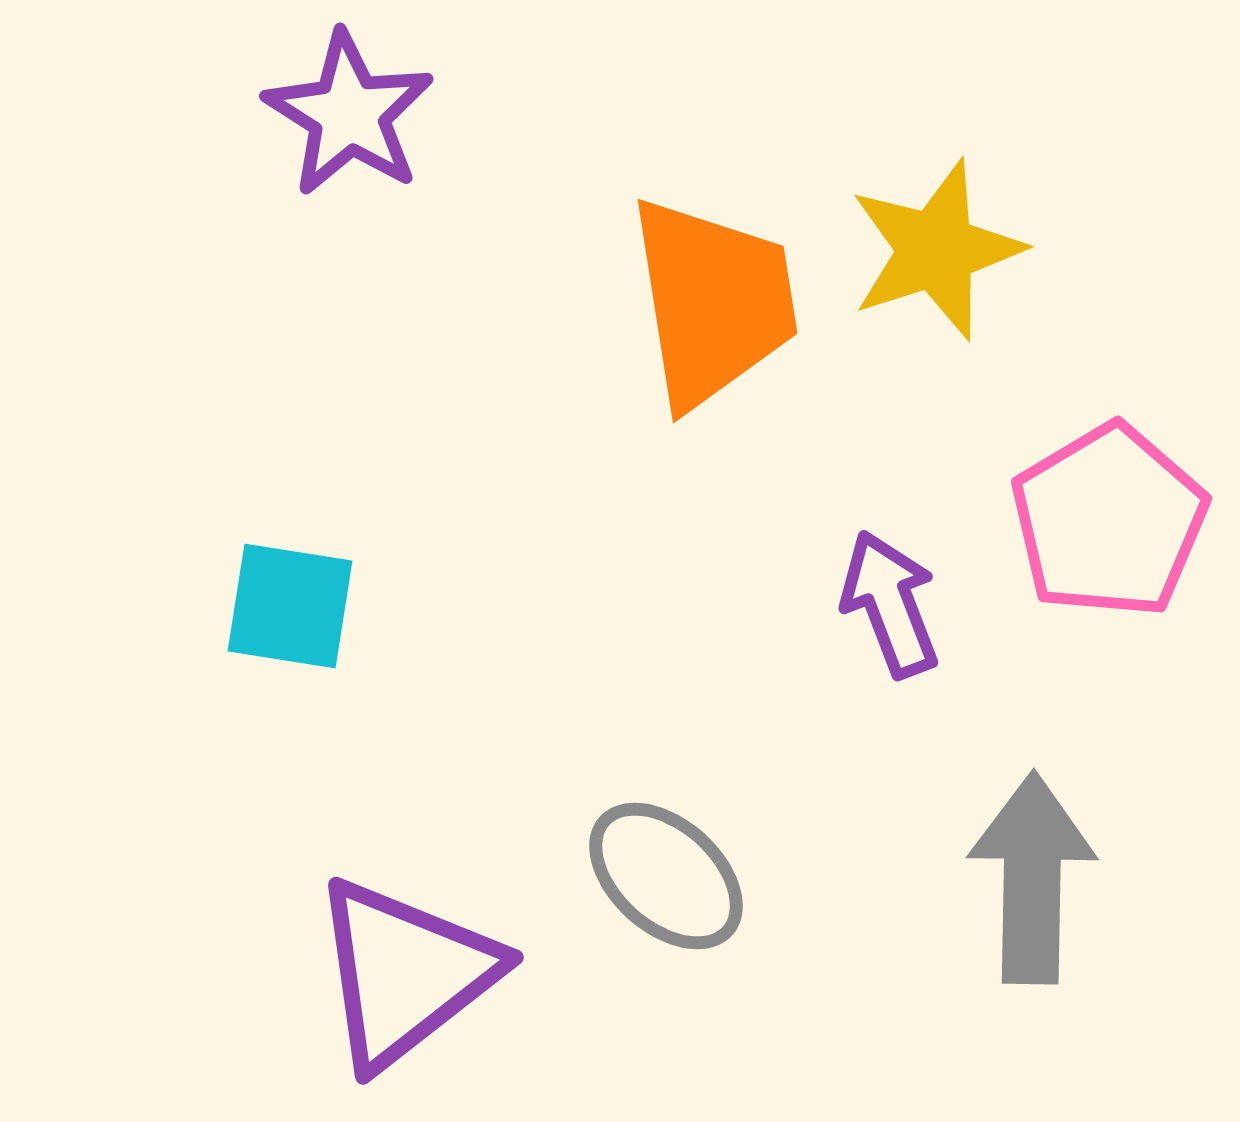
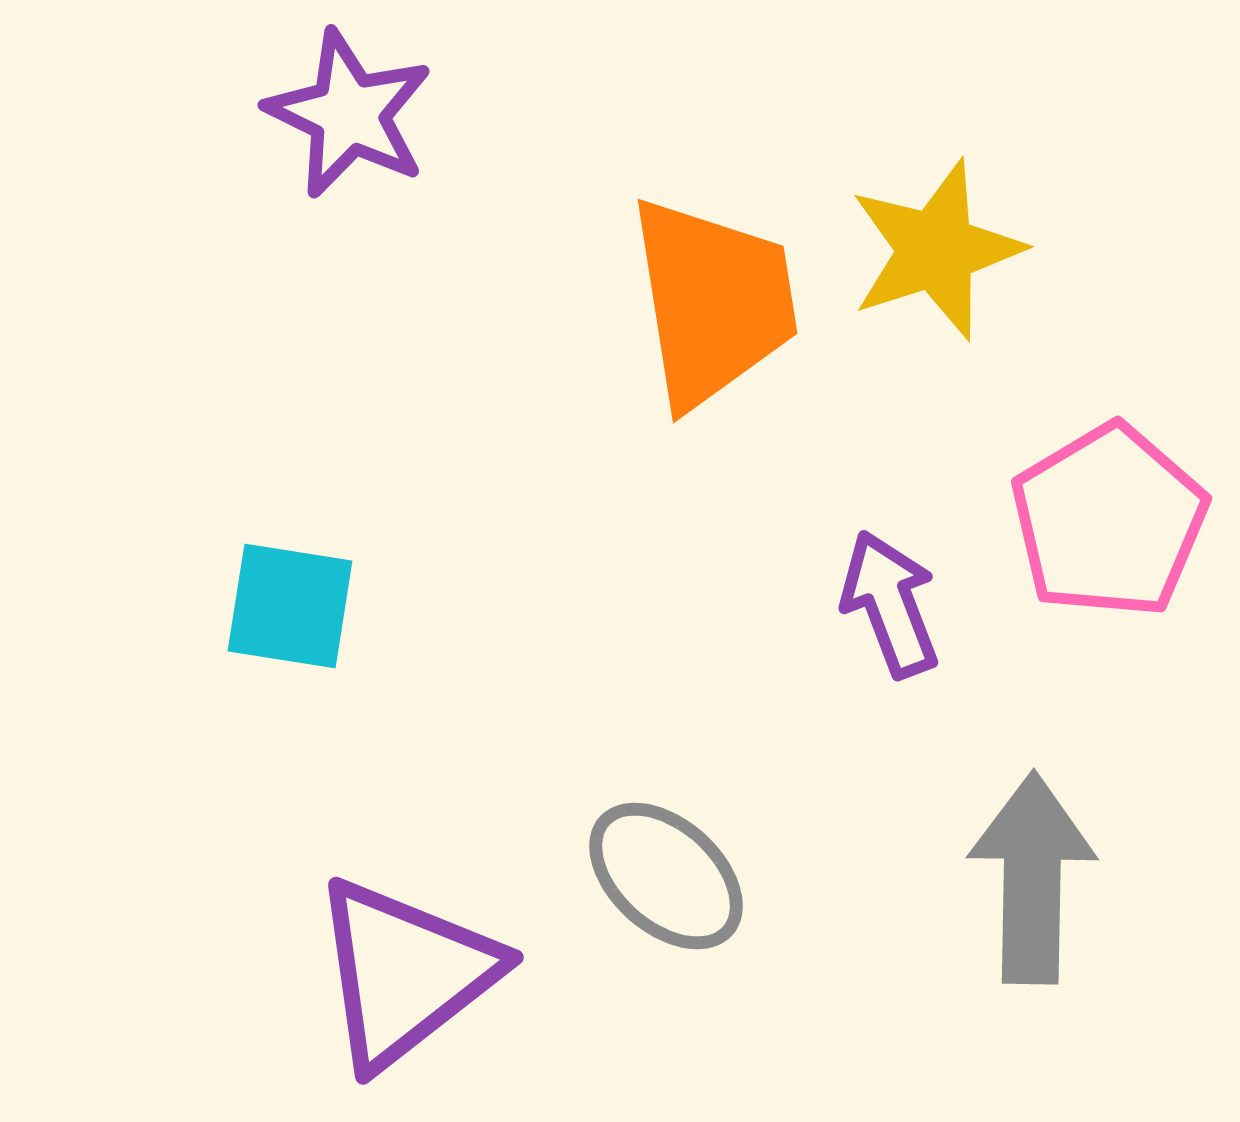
purple star: rotated 6 degrees counterclockwise
